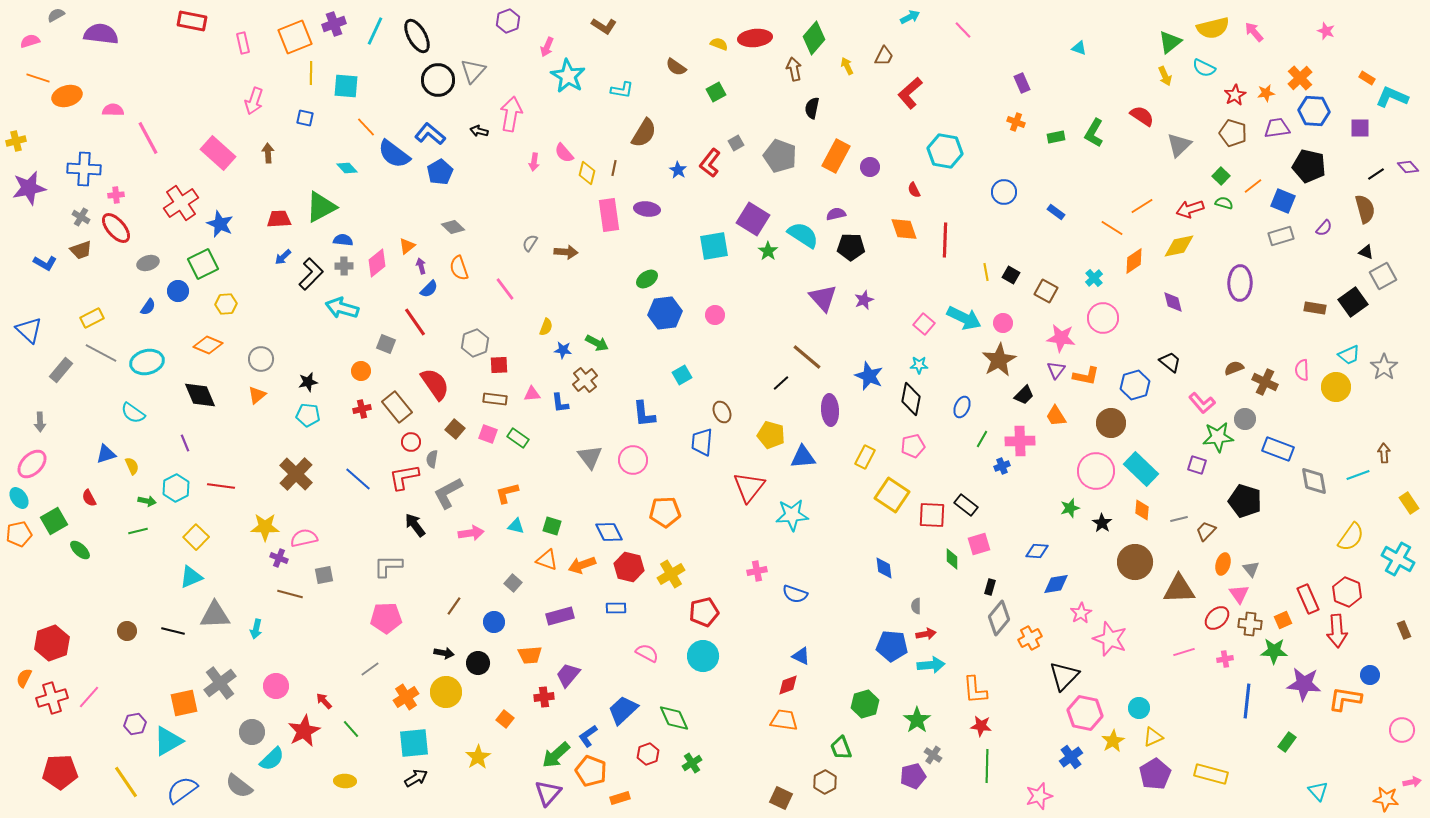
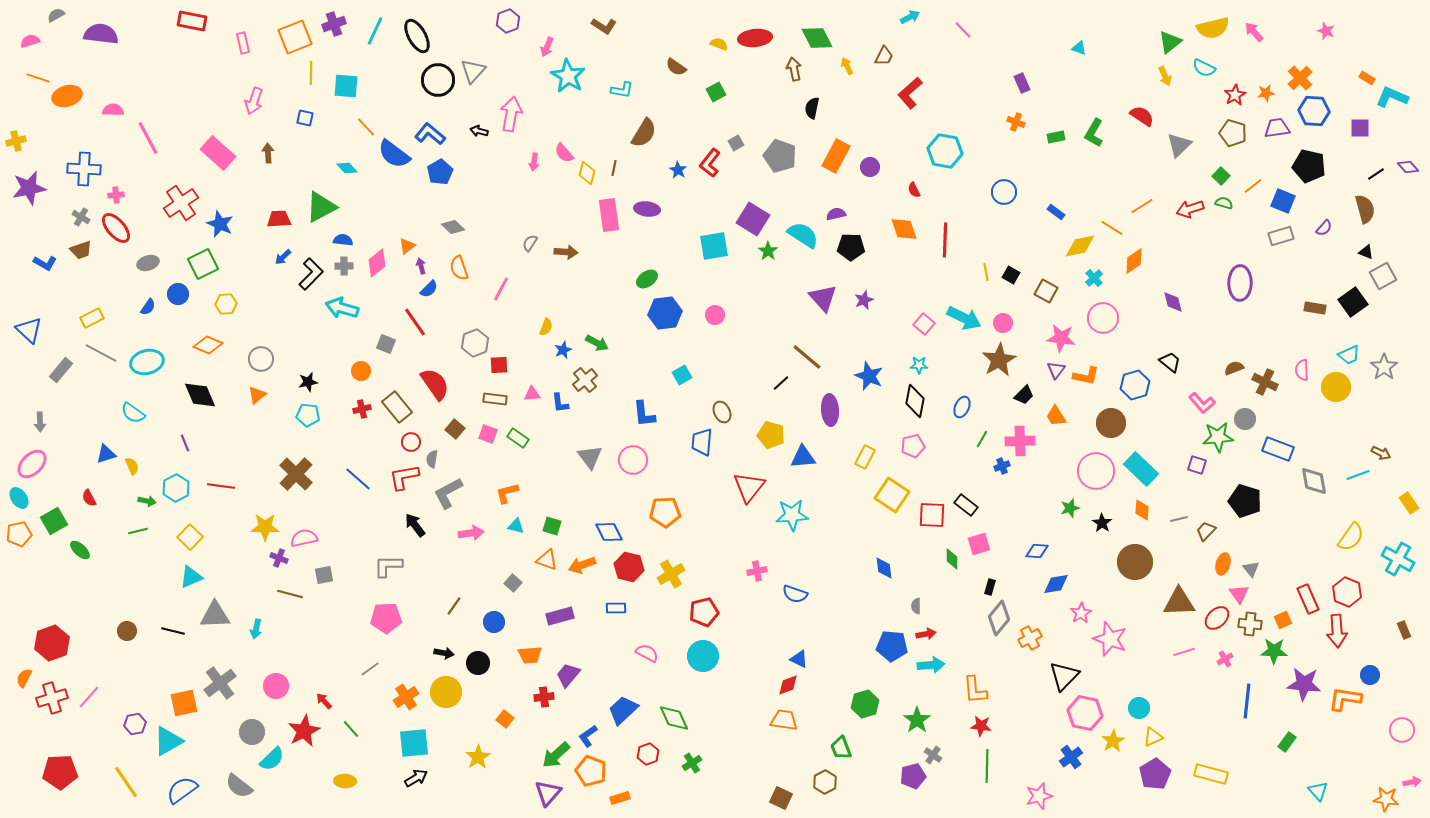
green diamond at (814, 38): moved 3 px right; rotated 68 degrees counterclockwise
yellow diamond at (1179, 246): moved 99 px left
pink line at (505, 289): moved 4 px left; rotated 65 degrees clockwise
blue circle at (178, 291): moved 3 px down
blue star at (563, 350): rotated 30 degrees counterclockwise
black diamond at (911, 399): moved 4 px right, 2 px down
brown arrow at (1384, 453): moved 3 px left; rotated 120 degrees clockwise
yellow square at (196, 537): moved 6 px left
brown triangle at (1179, 589): moved 13 px down
blue triangle at (801, 656): moved 2 px left, 3 px down
pink cross at (1225, 659): rotated 21 degrees counterclockwise
